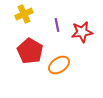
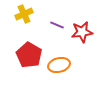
purple line: rotated 56 degrees counterclockwise
red pentagon: moved 1 px left, 4 px down
orange ellipse: rotated 20 degrees clockwise
